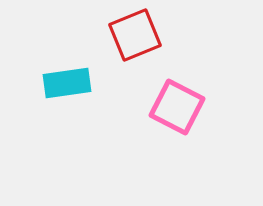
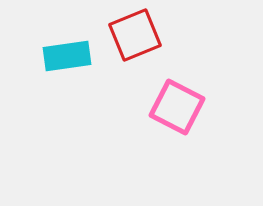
cyan rectangle: moved 27 px up
